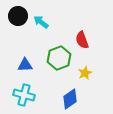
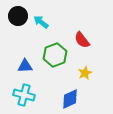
red semicircle: rotated 18 degrees counterclockwise
green hexagon: moved 4 px left, 3 px up
blue triangle: moved 1 px down
blue diamond: rotated 10 degrees clockwise
